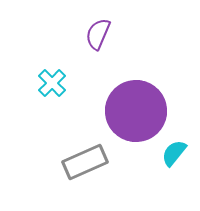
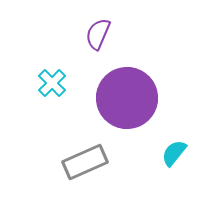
purple circle: moved 9 px left, 13 px up
